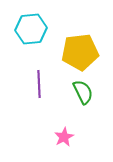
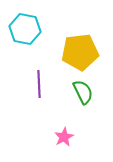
cyan hexagon: moved 6 px left; rotated 16 degrees clockwise
